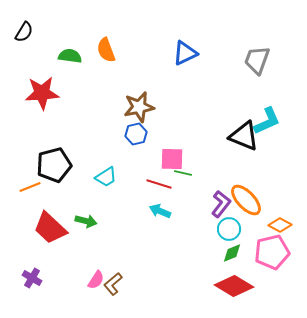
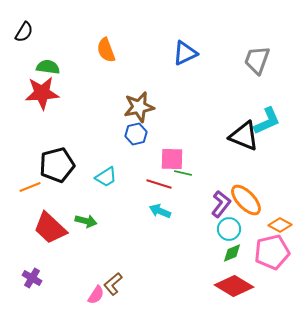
green semicircle: moved 22 px left, 11 px down
black pentagon: moved 3 px right
pink semicircle: moved 15 px down
